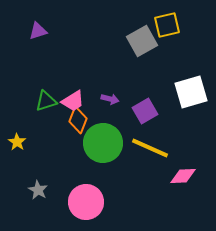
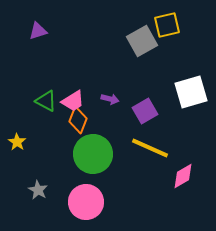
green triangle: rotated 45 degrees clockwise
green circle: moved 10 px left, 11 px down
pink diamond: rotated 28 degrees counterclockwise
